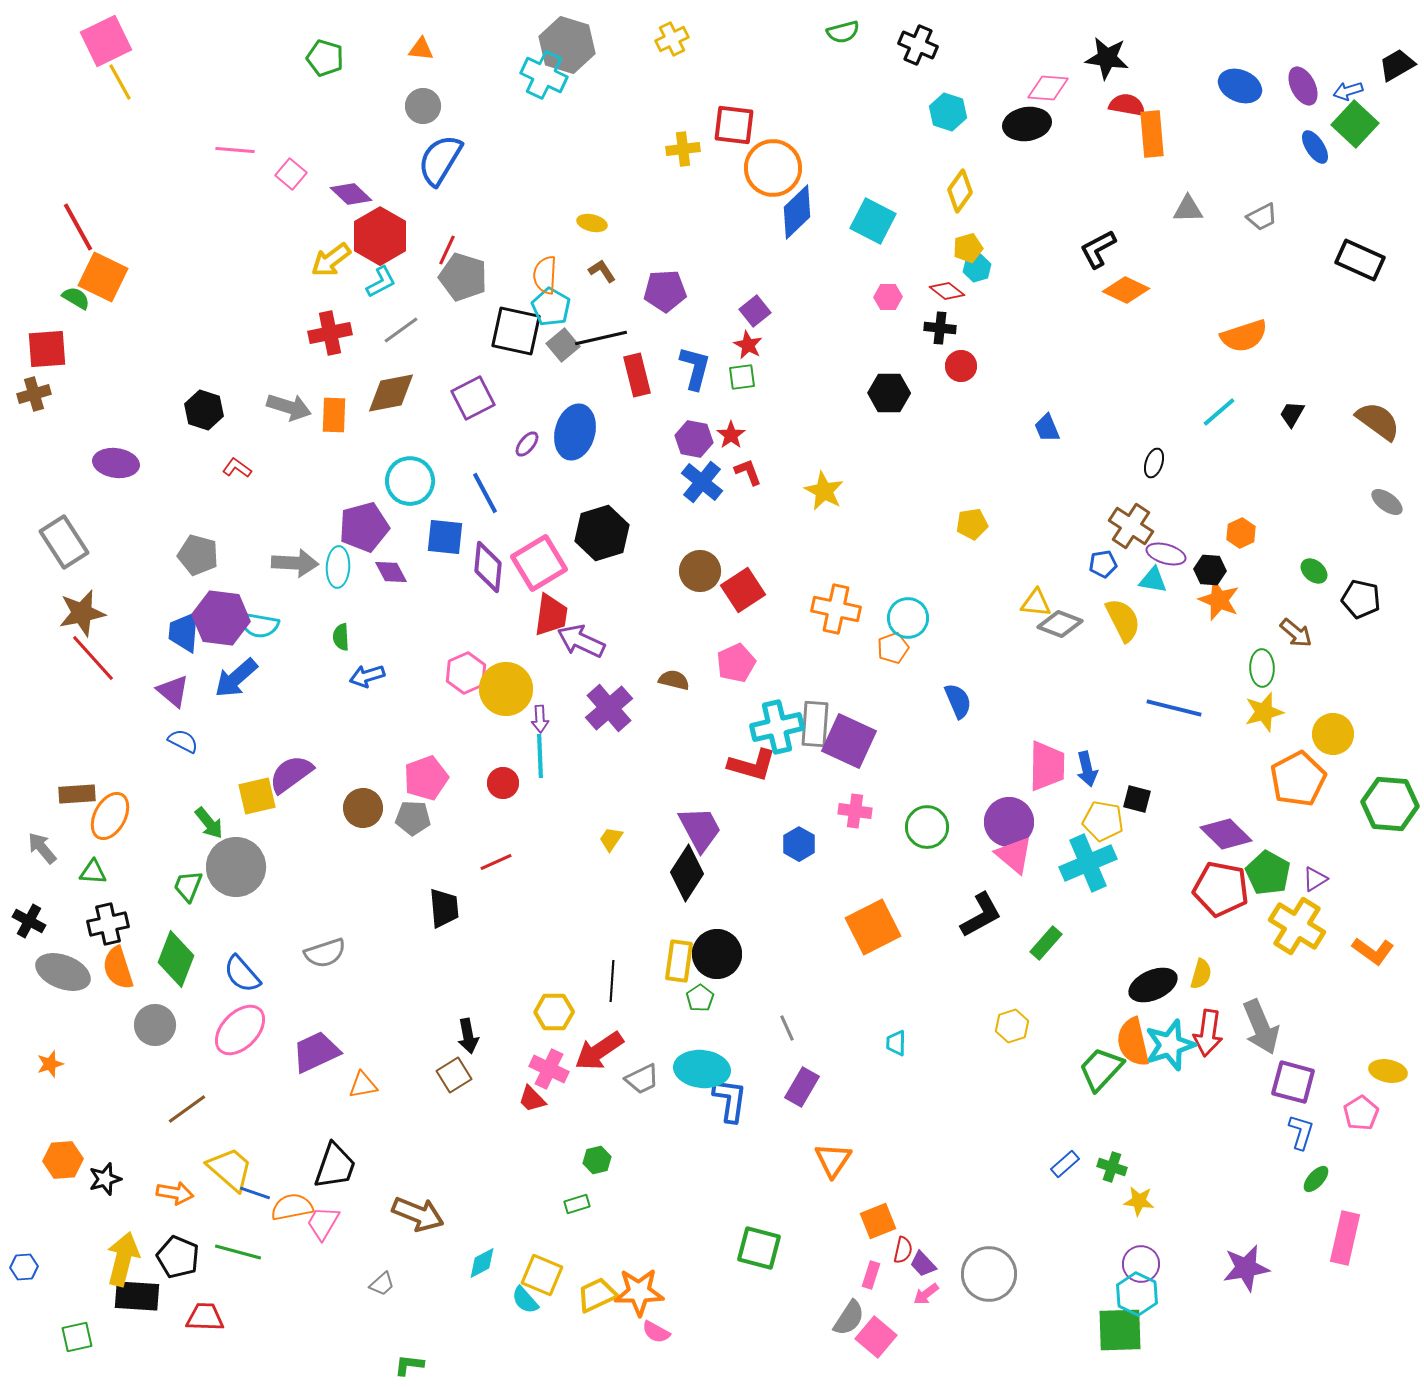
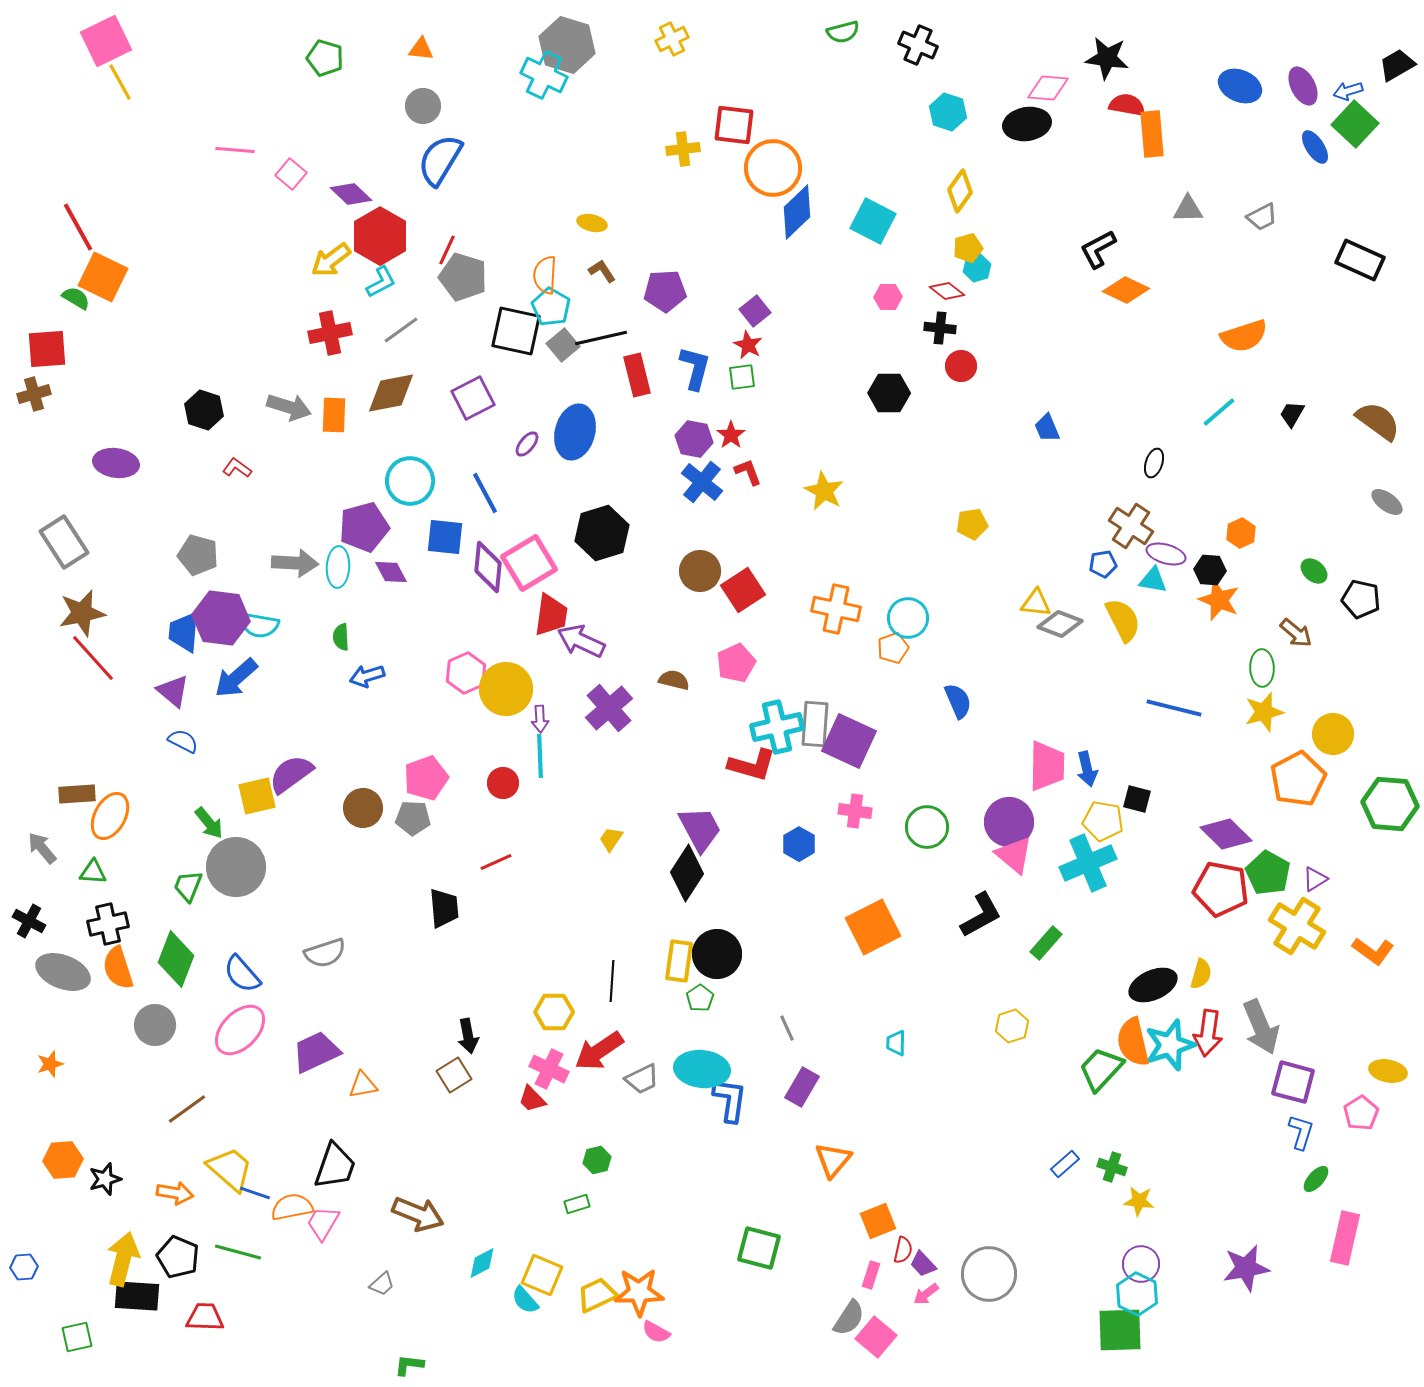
pink square at (539, 563): moved 10 px left
orange triangle at (833, 1160): rotated 6 degrees clockwise
